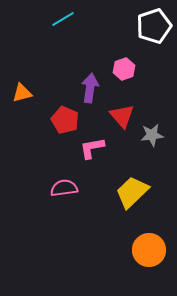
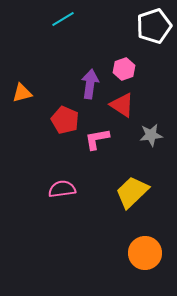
purple arrow: moved 4 px up
red triangle: moved 11 px up; rotated 16 degrees counterclockwise
gray star: moved 1 px left
pink L-shape: moved 5 px right, 9 px up
pink semicircle: moved 2 px left, 1 px down
orange circle: moved 4 px left, 3 px down
